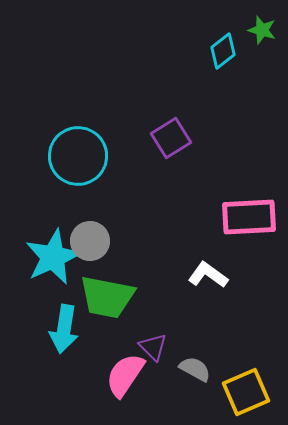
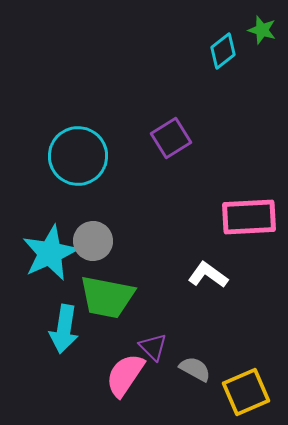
gray circle: moved 3 px right
cyan star: moved 3 px left, 4 px up
